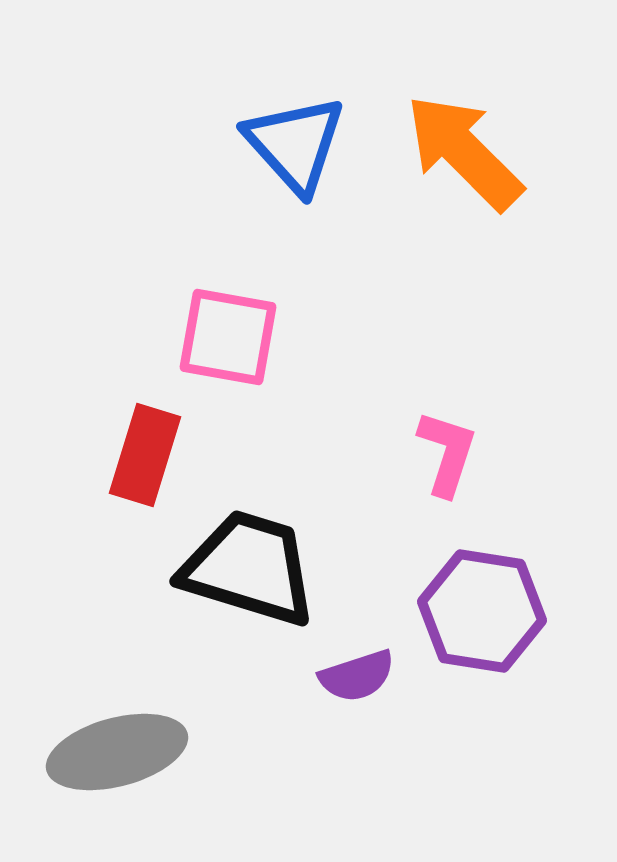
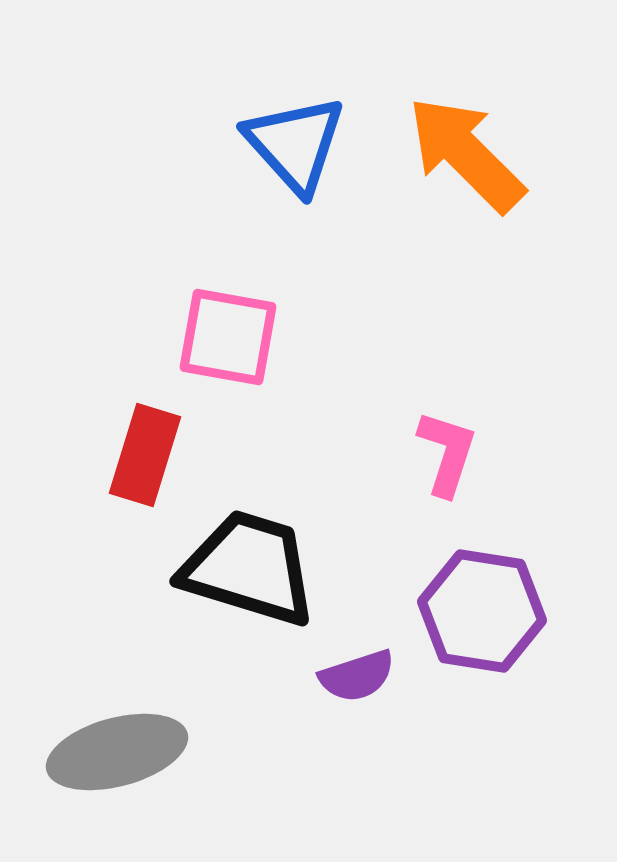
orange arrow: moved 2 px right, 2 px down
